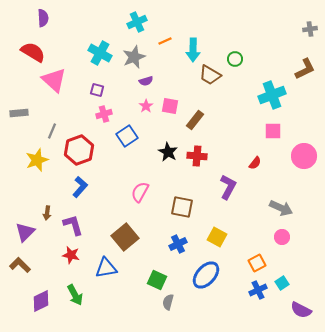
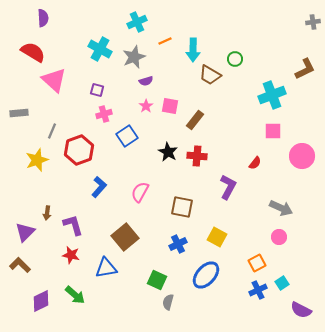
gray cross at (310, 29): moved 3 px right, 7 px up
cyan cross at (100, 53): moved 4 px up
pink circle at (304, 156): moved 2 px left
blue L-shape at (80, 187): moved 19 px right
pink circle at (282, 237): moved 3 px left
green arrow at (75, 295): rotated 20 degrees counterclockwise
